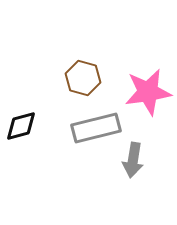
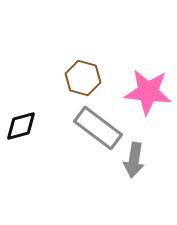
pink star: rotated 15 degrees clockwise
gray rectangle: moved 2 px right; rotated 51 degrees clockwise
gray arrow: moved 1 px right
